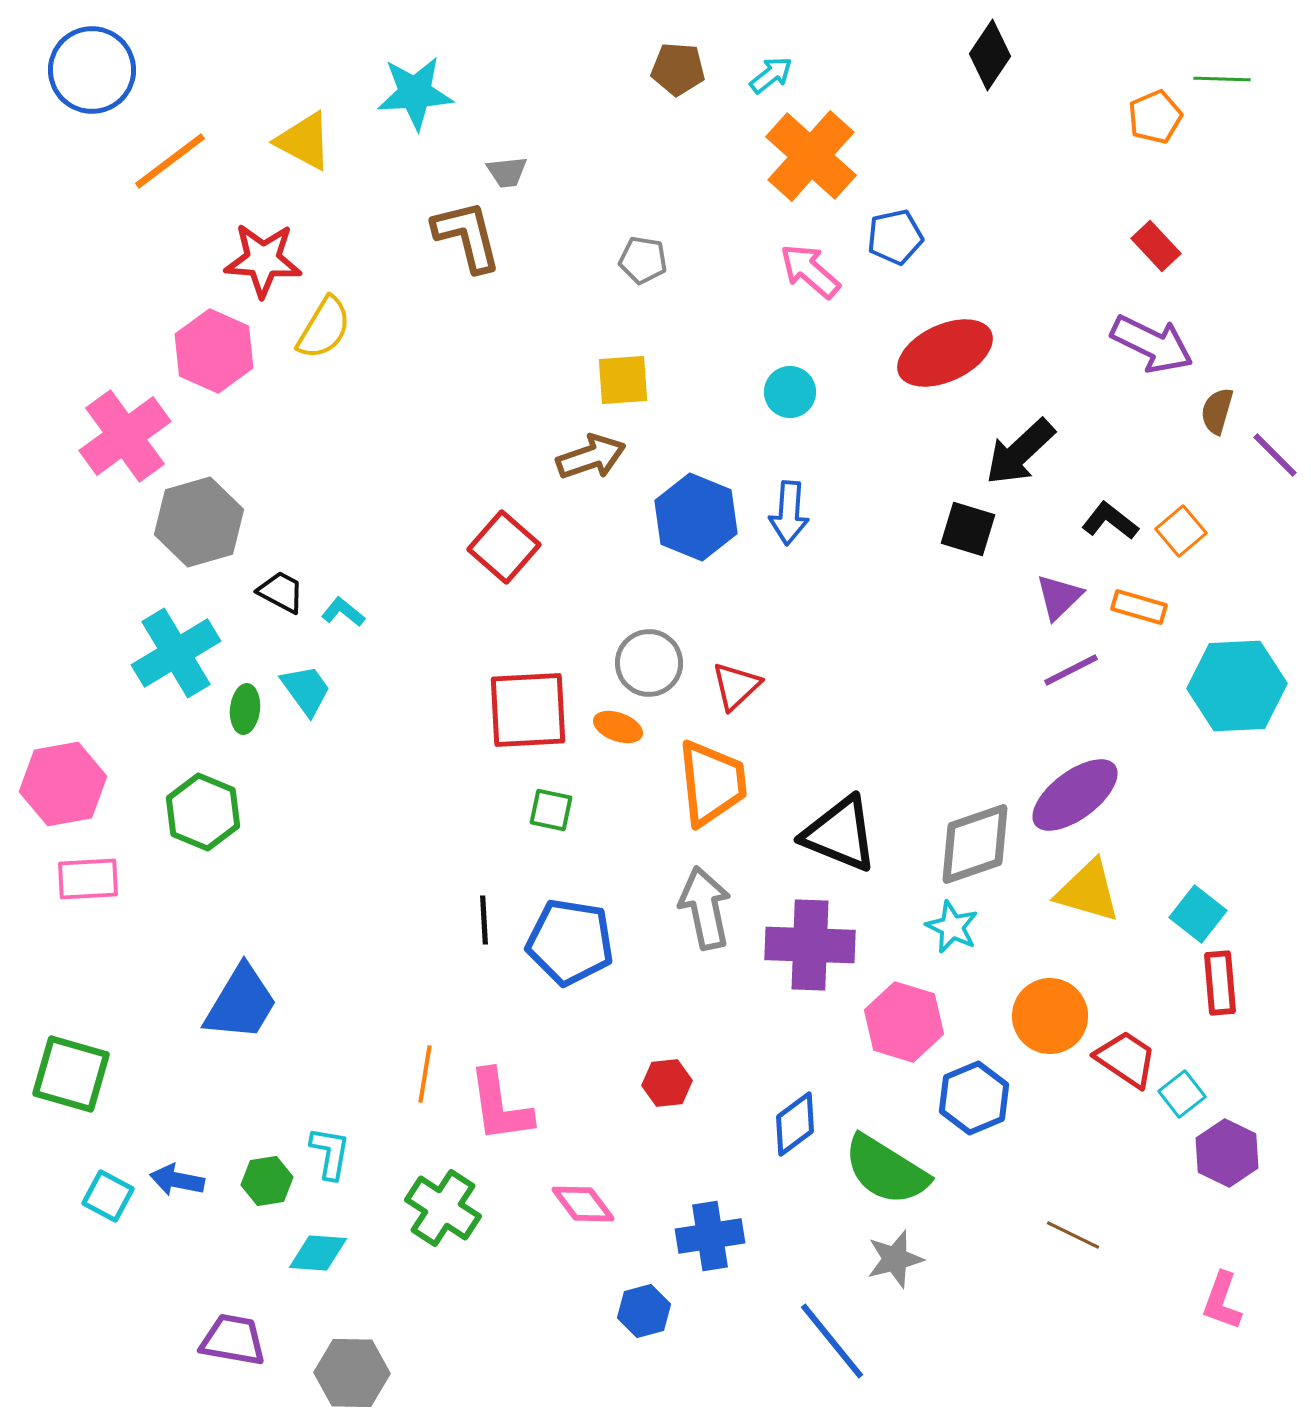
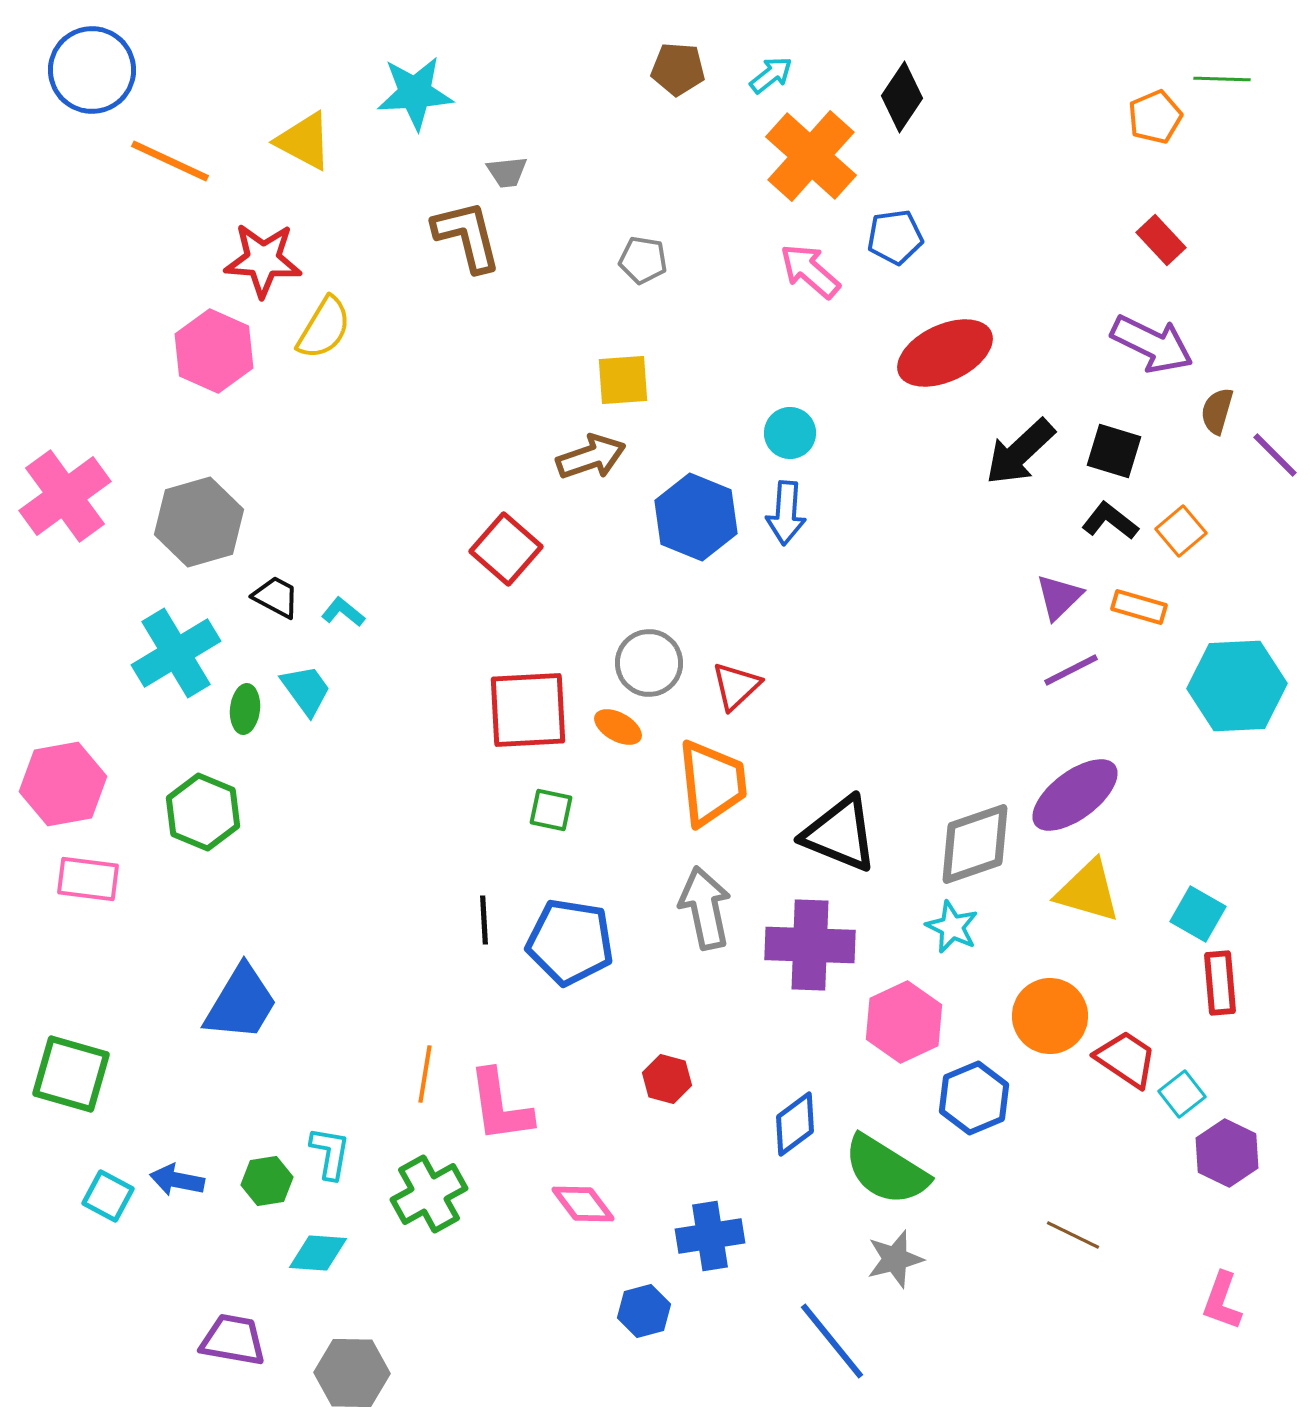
black diamond at (990, 55): moved 88 px left, 42 px down
orange line at (170, 161): rotated 62 degrees clockwise
blue pentagon at (895, 237): rotated 4 degrees clockwise
red rectangle at (1156, 246): moved 5 px right, 6 px up
cyan circle at (790, 392): moved 41 px down
pink cross at (125, 436): moved 60 px left, 60 px down
blue arrow at (789, 513): moved 3 px left
black square at (968, 529): moved 146 px right, 78 px up
red square at (504, 547): moved 2 px right, 2 px down
black trapezoid at (281, 592): moved 5 px left, 5 px down
orange ellipse at (618, 727): rotated 9 degrees clockwise
pink rectangle at (88, 879): rotated 10 degrees clockwise
cyan square at (1198, 914): rotated 8 degrees counterclockwise
pink hexagon at (904, 1022): rotated 18 degrees clockwise
red hexagon at (667, 1083): moved 4 px up; rotated 21 degrees clockwise
green cross at (443, 1208): moved 14 px left, 14 px up; rotated 28 degrees clockwise
